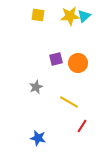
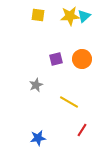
orange circle: moved 4 px right, 4 px up
gray star: moved 2 px up
red line: moved 4 px down
blue star: rotated 21 degrees counterclockwise
